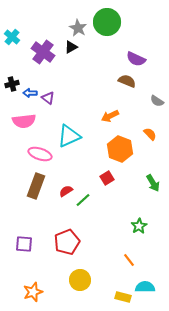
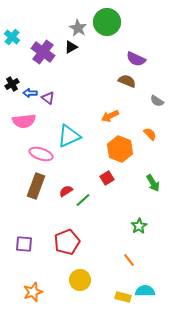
black cross: rotated 16 degrees counterclockwise
pink ellipse: moved 1 px right
cyan semicircle: moved 4 px down
